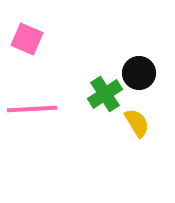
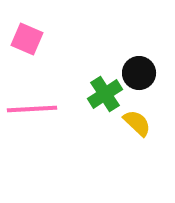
yellow semicircle: rotated 16 degrees counterclockwise
